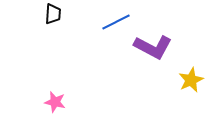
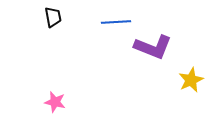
black trapezoid: moved 3 px down; rotated 15 degrees counterclockwise
blue line: rotated 24 degrees clockwise
purple L-shape: rotated 6 degrees counterclockwise
